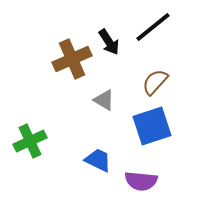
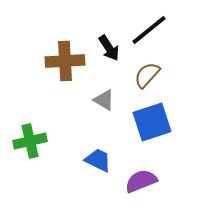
black line: moved 4 px left, 3 px down
black arrow: moved 6 px down
brown cross: moved 7 px left, 2 px down; rotated 21 degrees clockwise
brown semicircle: moved 8 px left, 7 px up
blue square: moved 4 px up
green cross: rotated 12 degrees clockwise
purple semicircle: rotated 152 degrees clockwise
